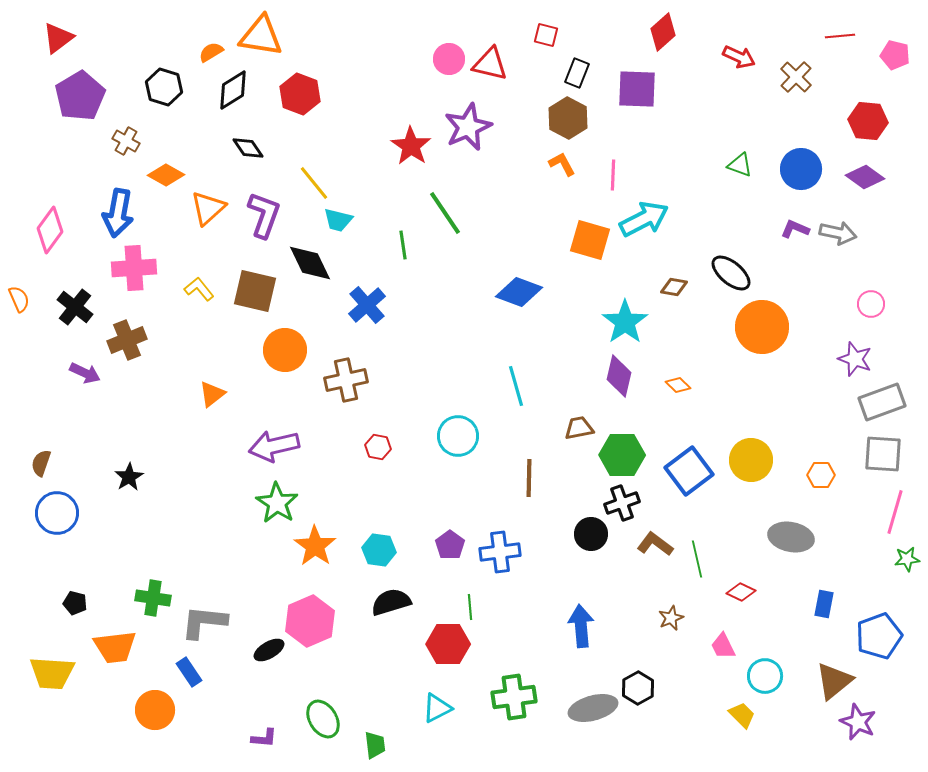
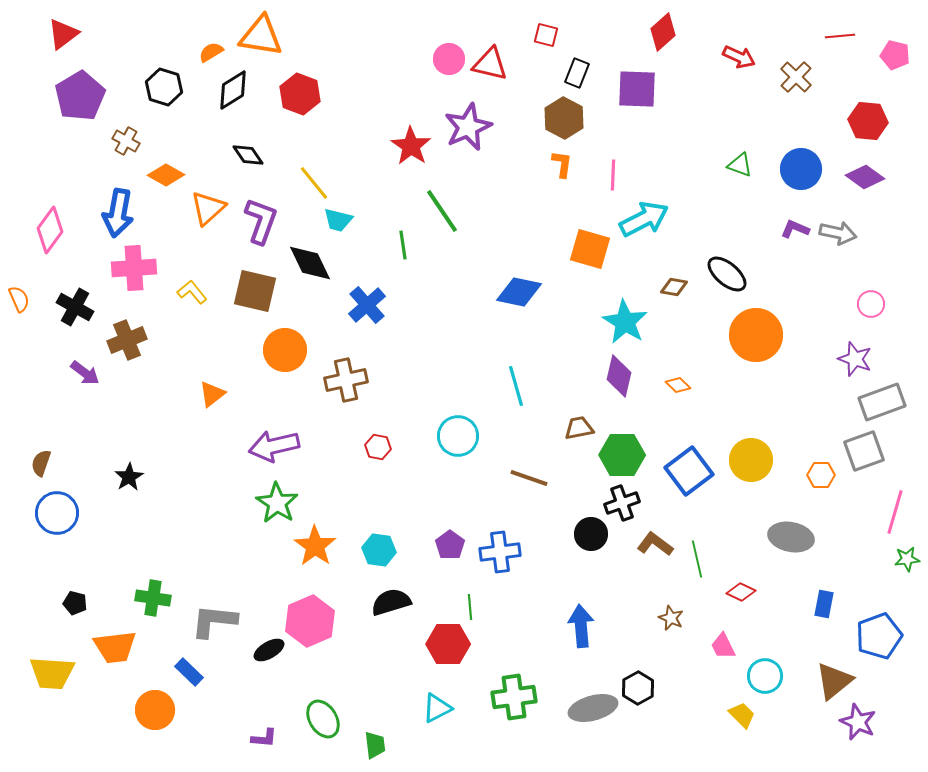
red triangle at (58, 38): moved 5 px right, 4 px up
brown hexagon at (568, 118): moved 4 px left
black diamond at (248, 148): moved 7 px down
orange L-shape at (562, 164): rotated 36 degrees clockwise
green line at (445, 213): moved 3 px left, 2 px up
purple L-shape at (264, 215): moved 3 px left, 6 px down
orange square at (590, 240): moved 9 px down
black ellipse at (731, 273): moved 4 px left, 1 px down
yellow L-shape at (199, 289): moved 7 px left, 3 px down
blue diamond at (519, 292): rotated 9 degrees counterclockwise
black cross at (75, 307): rotated 9 degrees counterclockwise
cyan star at (625, 322): rotated 6 degrees counterclockwise
orange circle at (762, 327): moved 6 px left, 8 px down
purple arrow at (85, 373): rotated 12 degrees clockwise
gray square at (883, 454): moved 19 px left, 3 px up; rotated 24 degrees counterclockwise
brown line at (529, 478): rotated 72 degrees counterclockwise
brown star at (671, 618): rotated 25 degrees counterclockwise
gray L-shape at (204, 622): moved 10 px right, 1 px up
blue rectangle at (189, 672): rotated 12 degrees counterclockwise
